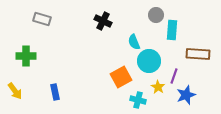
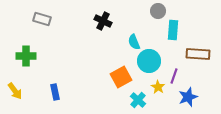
gray circle: moved 2 px right, 4 px up
cyan rectangle: moved 1 px right
blue star: moved 2 px right, 2 px down
cyan cross: rotated 28 degrees clockwise
